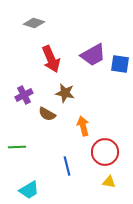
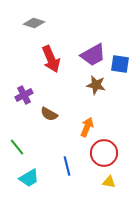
brown star: moved 31 px right, 8 px up
brown semicircle: moved 2 px right
orange arrow: moved 4 px right, 1 px down; rotated 36 degrees clockwise
green line: rotated 54 degrees clockwise
red circle: moved 1 px left, 1 px down
cyan trapezoid: moved 12 px up
